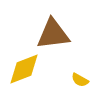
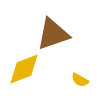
brown triangle: rotated 12 degrees counterclockwise
